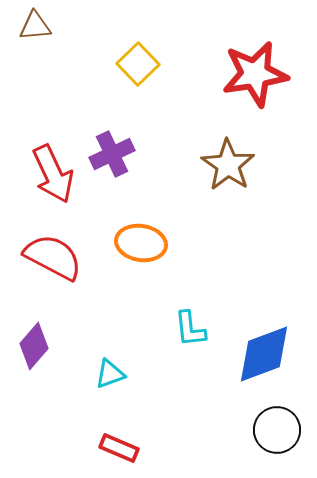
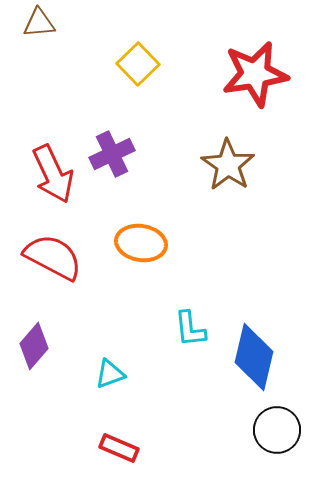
brown triangle: moved 4 px right, 3 px up
blue diamond: moved 10 px left, 3 px down; rotated 56 degrees counterclockwise
